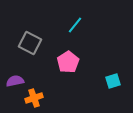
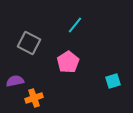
gray square: moved 1 px left
